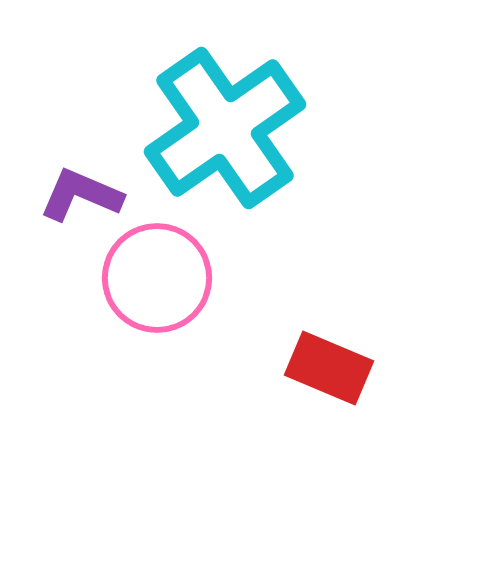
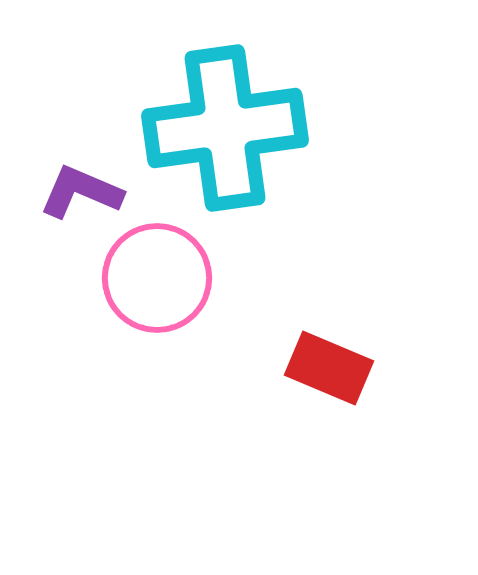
cyan cross: rotated 27 degrees clockwise
purple L-shape: moved 3 px up
